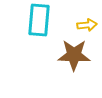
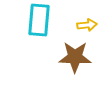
brown star: moved 1 px right, 2 px down
